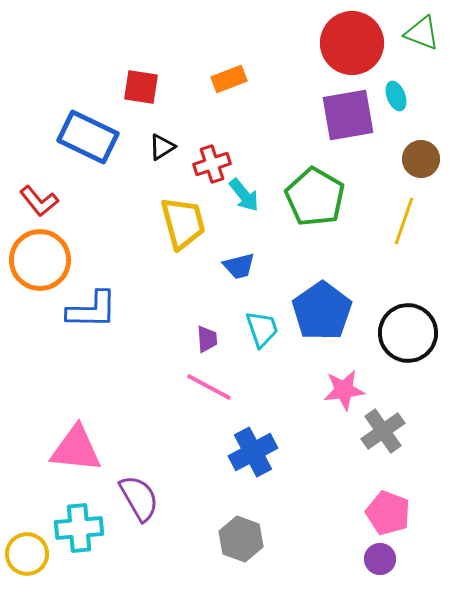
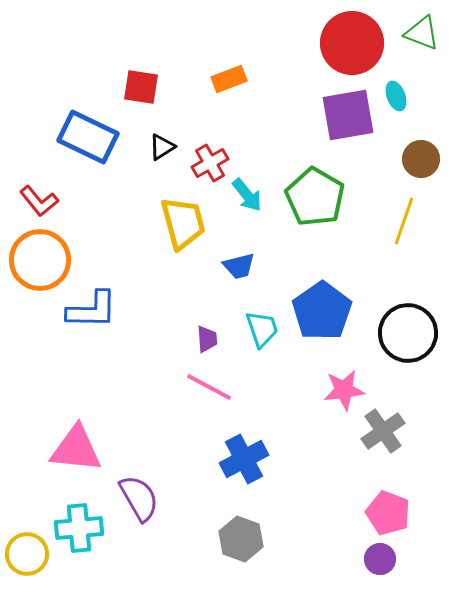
red cross: moved 2 px left, 1 px up; rotated 12 degrees counterclockwise
cyan arrow: moved 3 px right
blue cross: moved 9 px left, 7 px down
